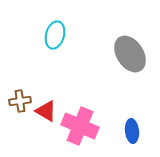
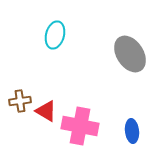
pink cross: rotated 12 degrees counterclockwise
